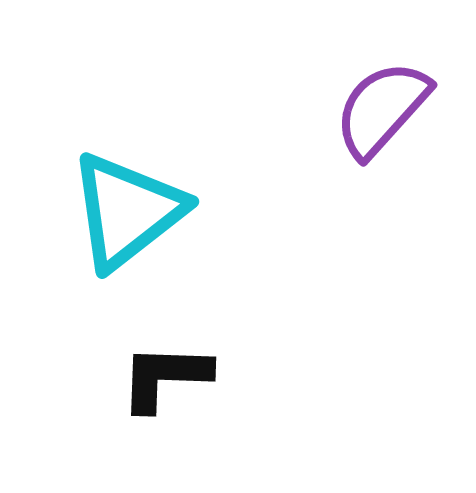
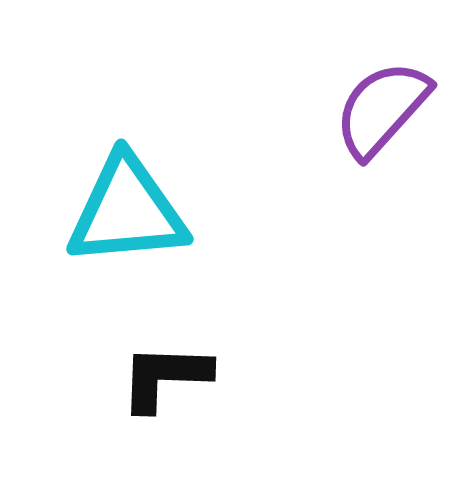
cyan triangle: rotated 33 degrees clockwise
